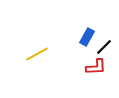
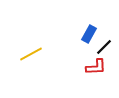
blue rectangle: moved 2 px right, 3 px up
yellow line: moved 6 px left
